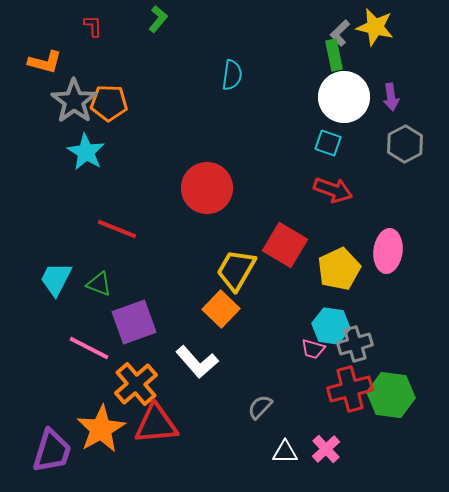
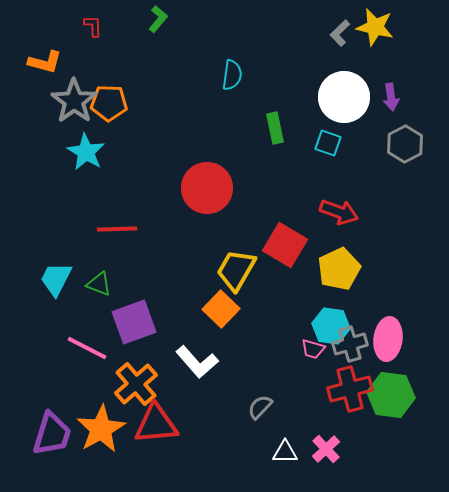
green rectangle: moved 59 px left, 73 px down
red arrow: moved 6 px right, 22 px down
red line: rotated 24 degrees counterclockwise
pink ellipse: moved 88 px down
gray cross: moved 5 px left
pink line: moved 2 px left
purple trapezoid: moved 17 px up
